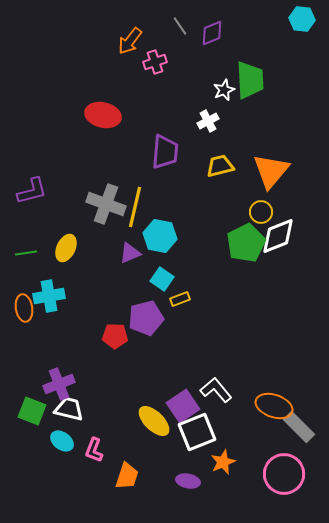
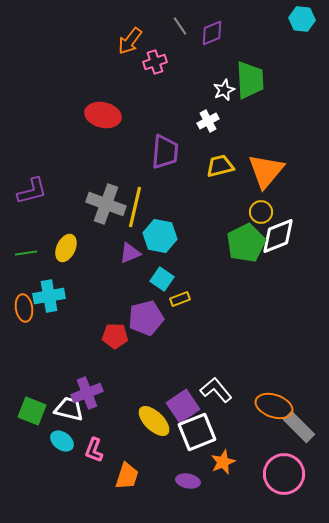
orange triangle at (271, 171): moved 5 px left
purple cross at (59, 384): moved 28 px right, 9 px down
